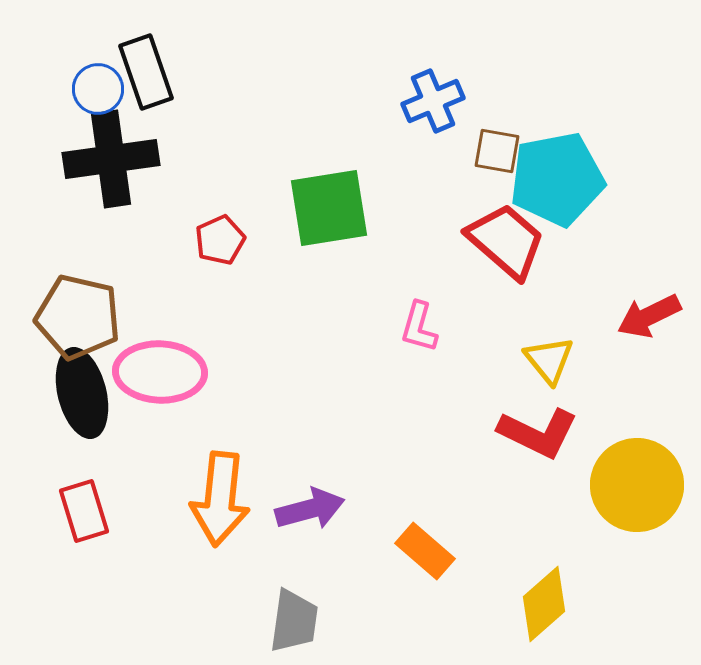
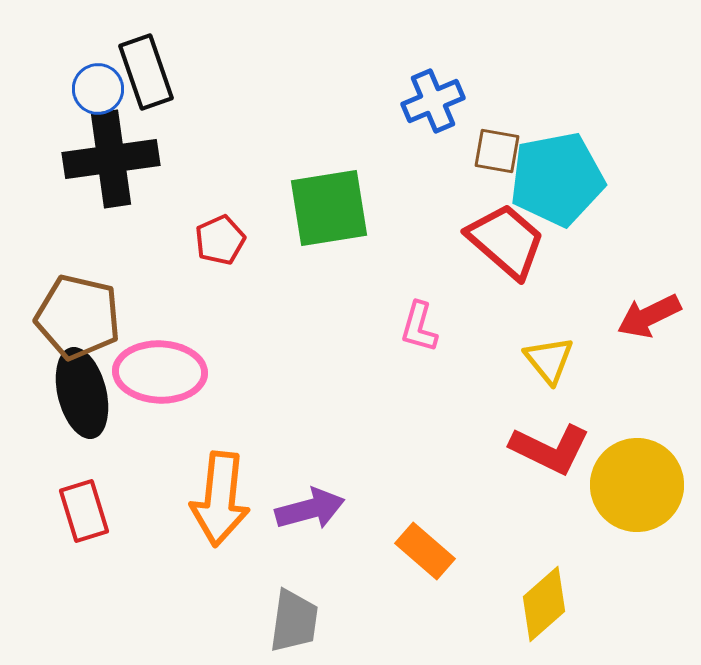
red L-shape: moved 12 px right, 16 px down
